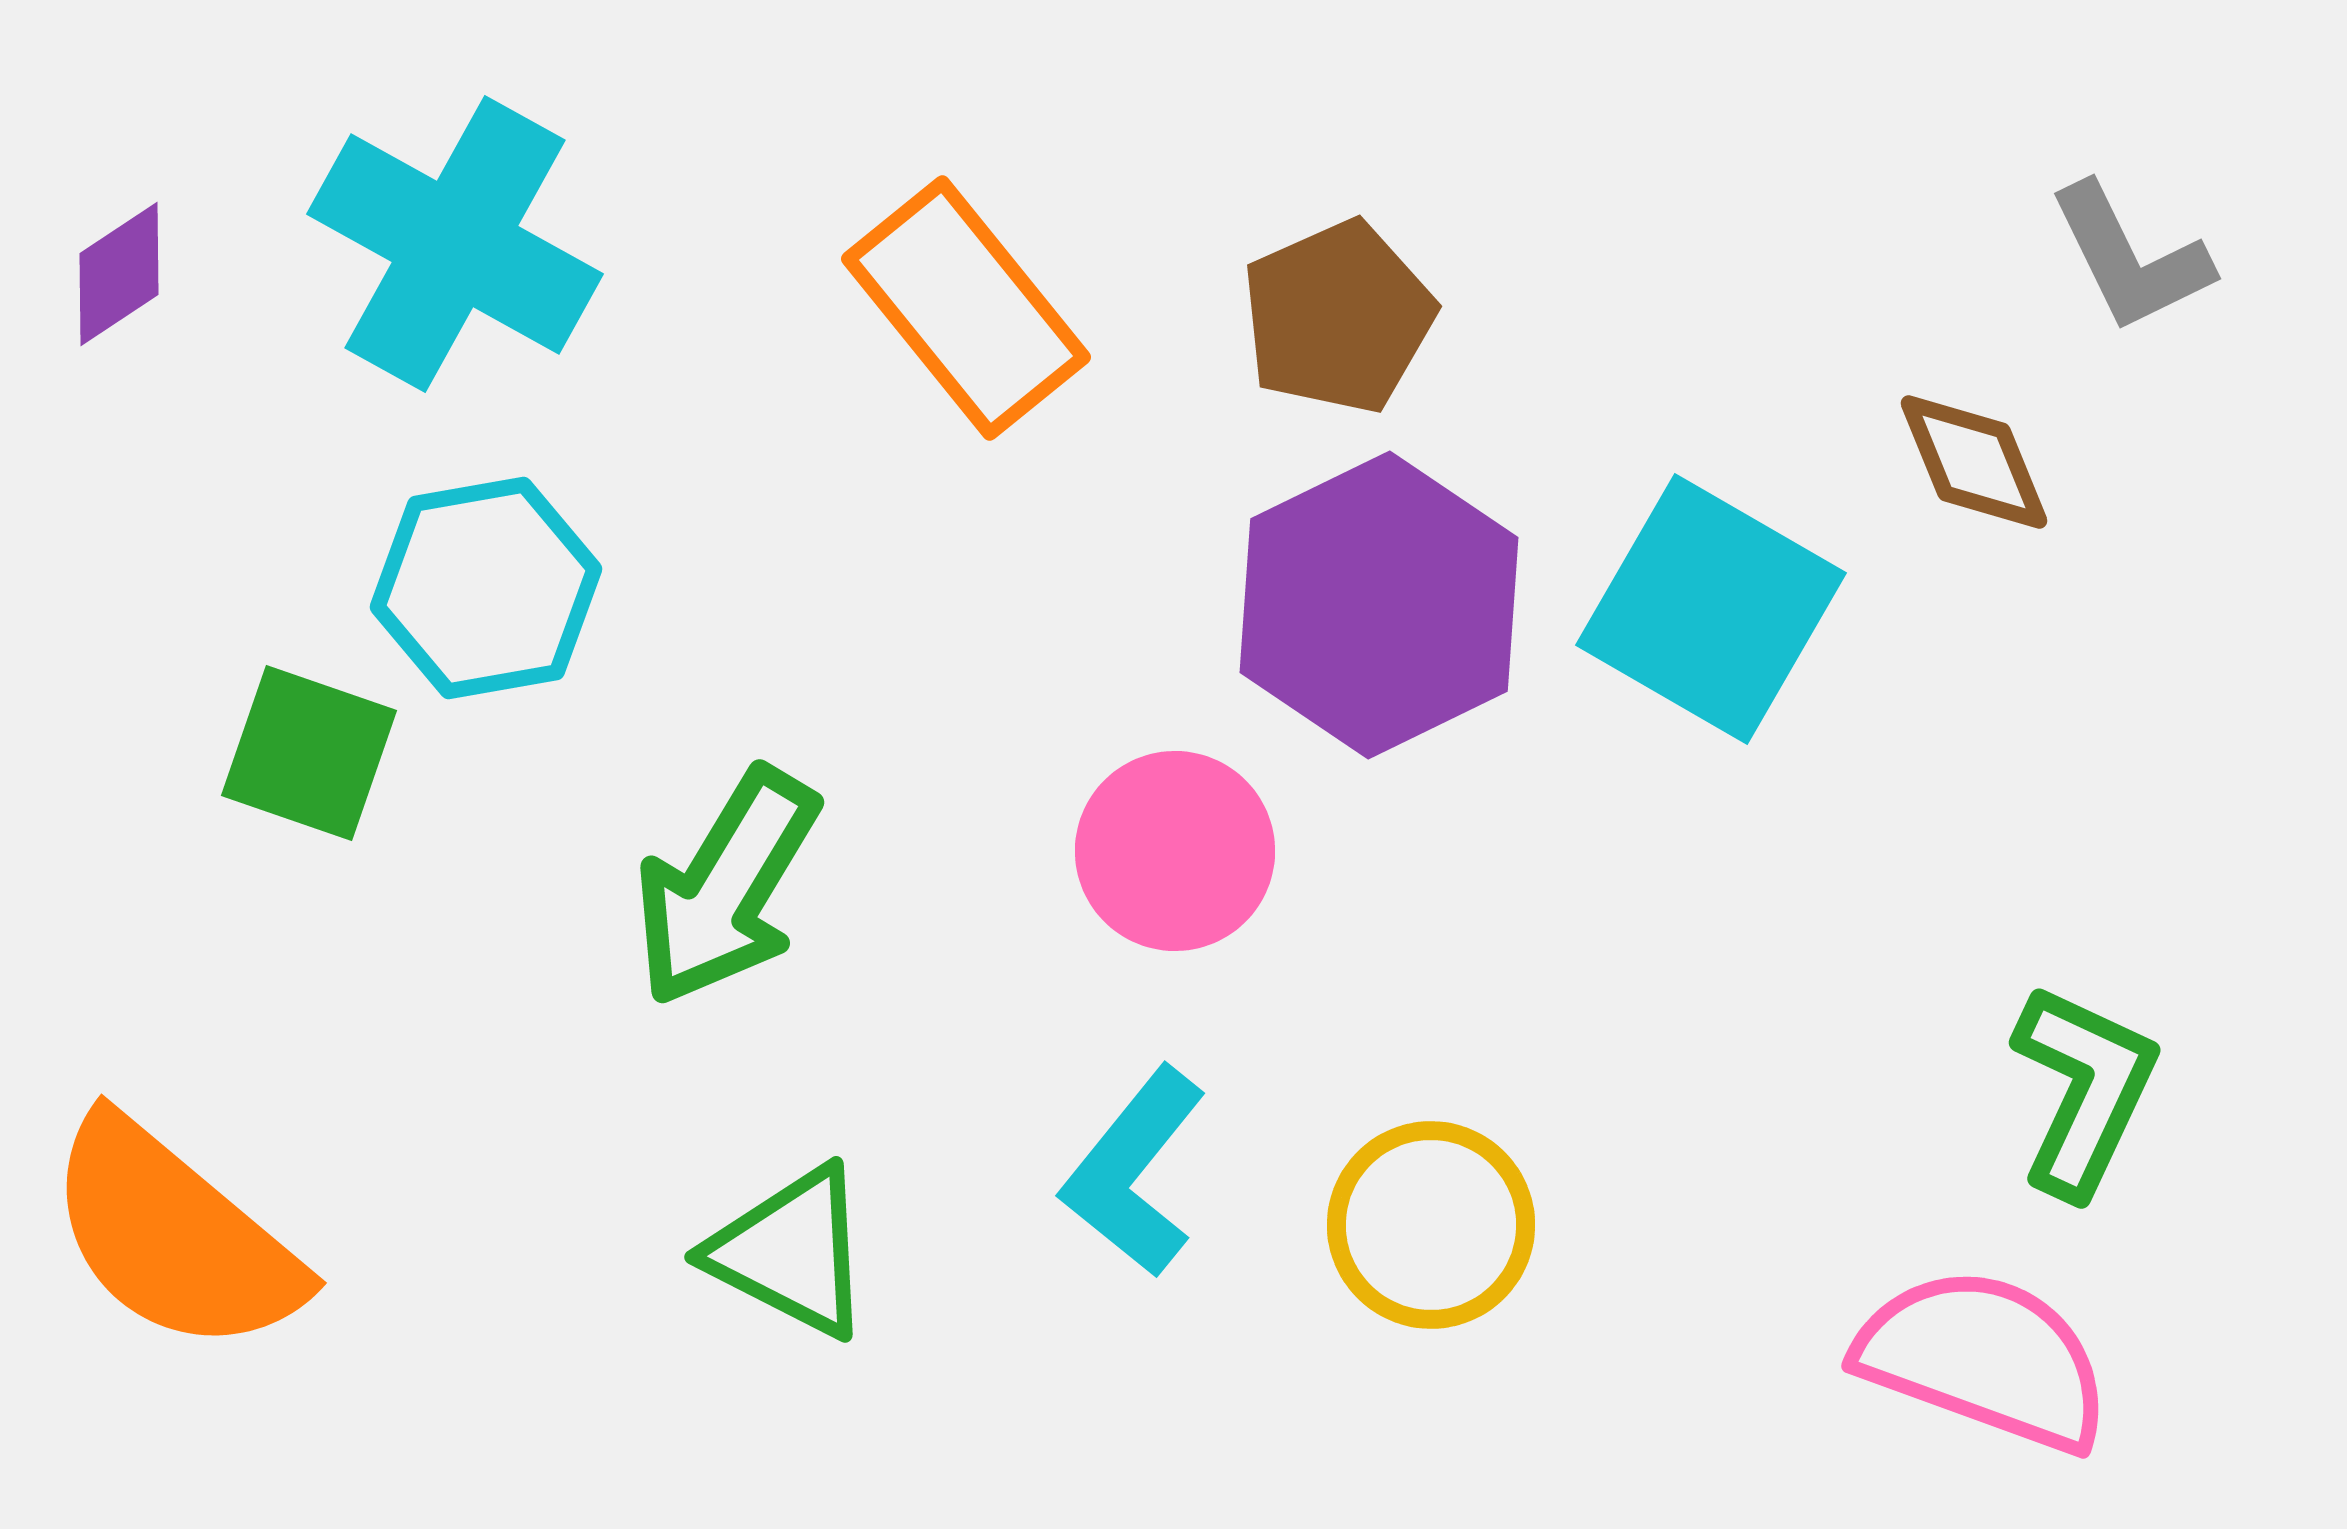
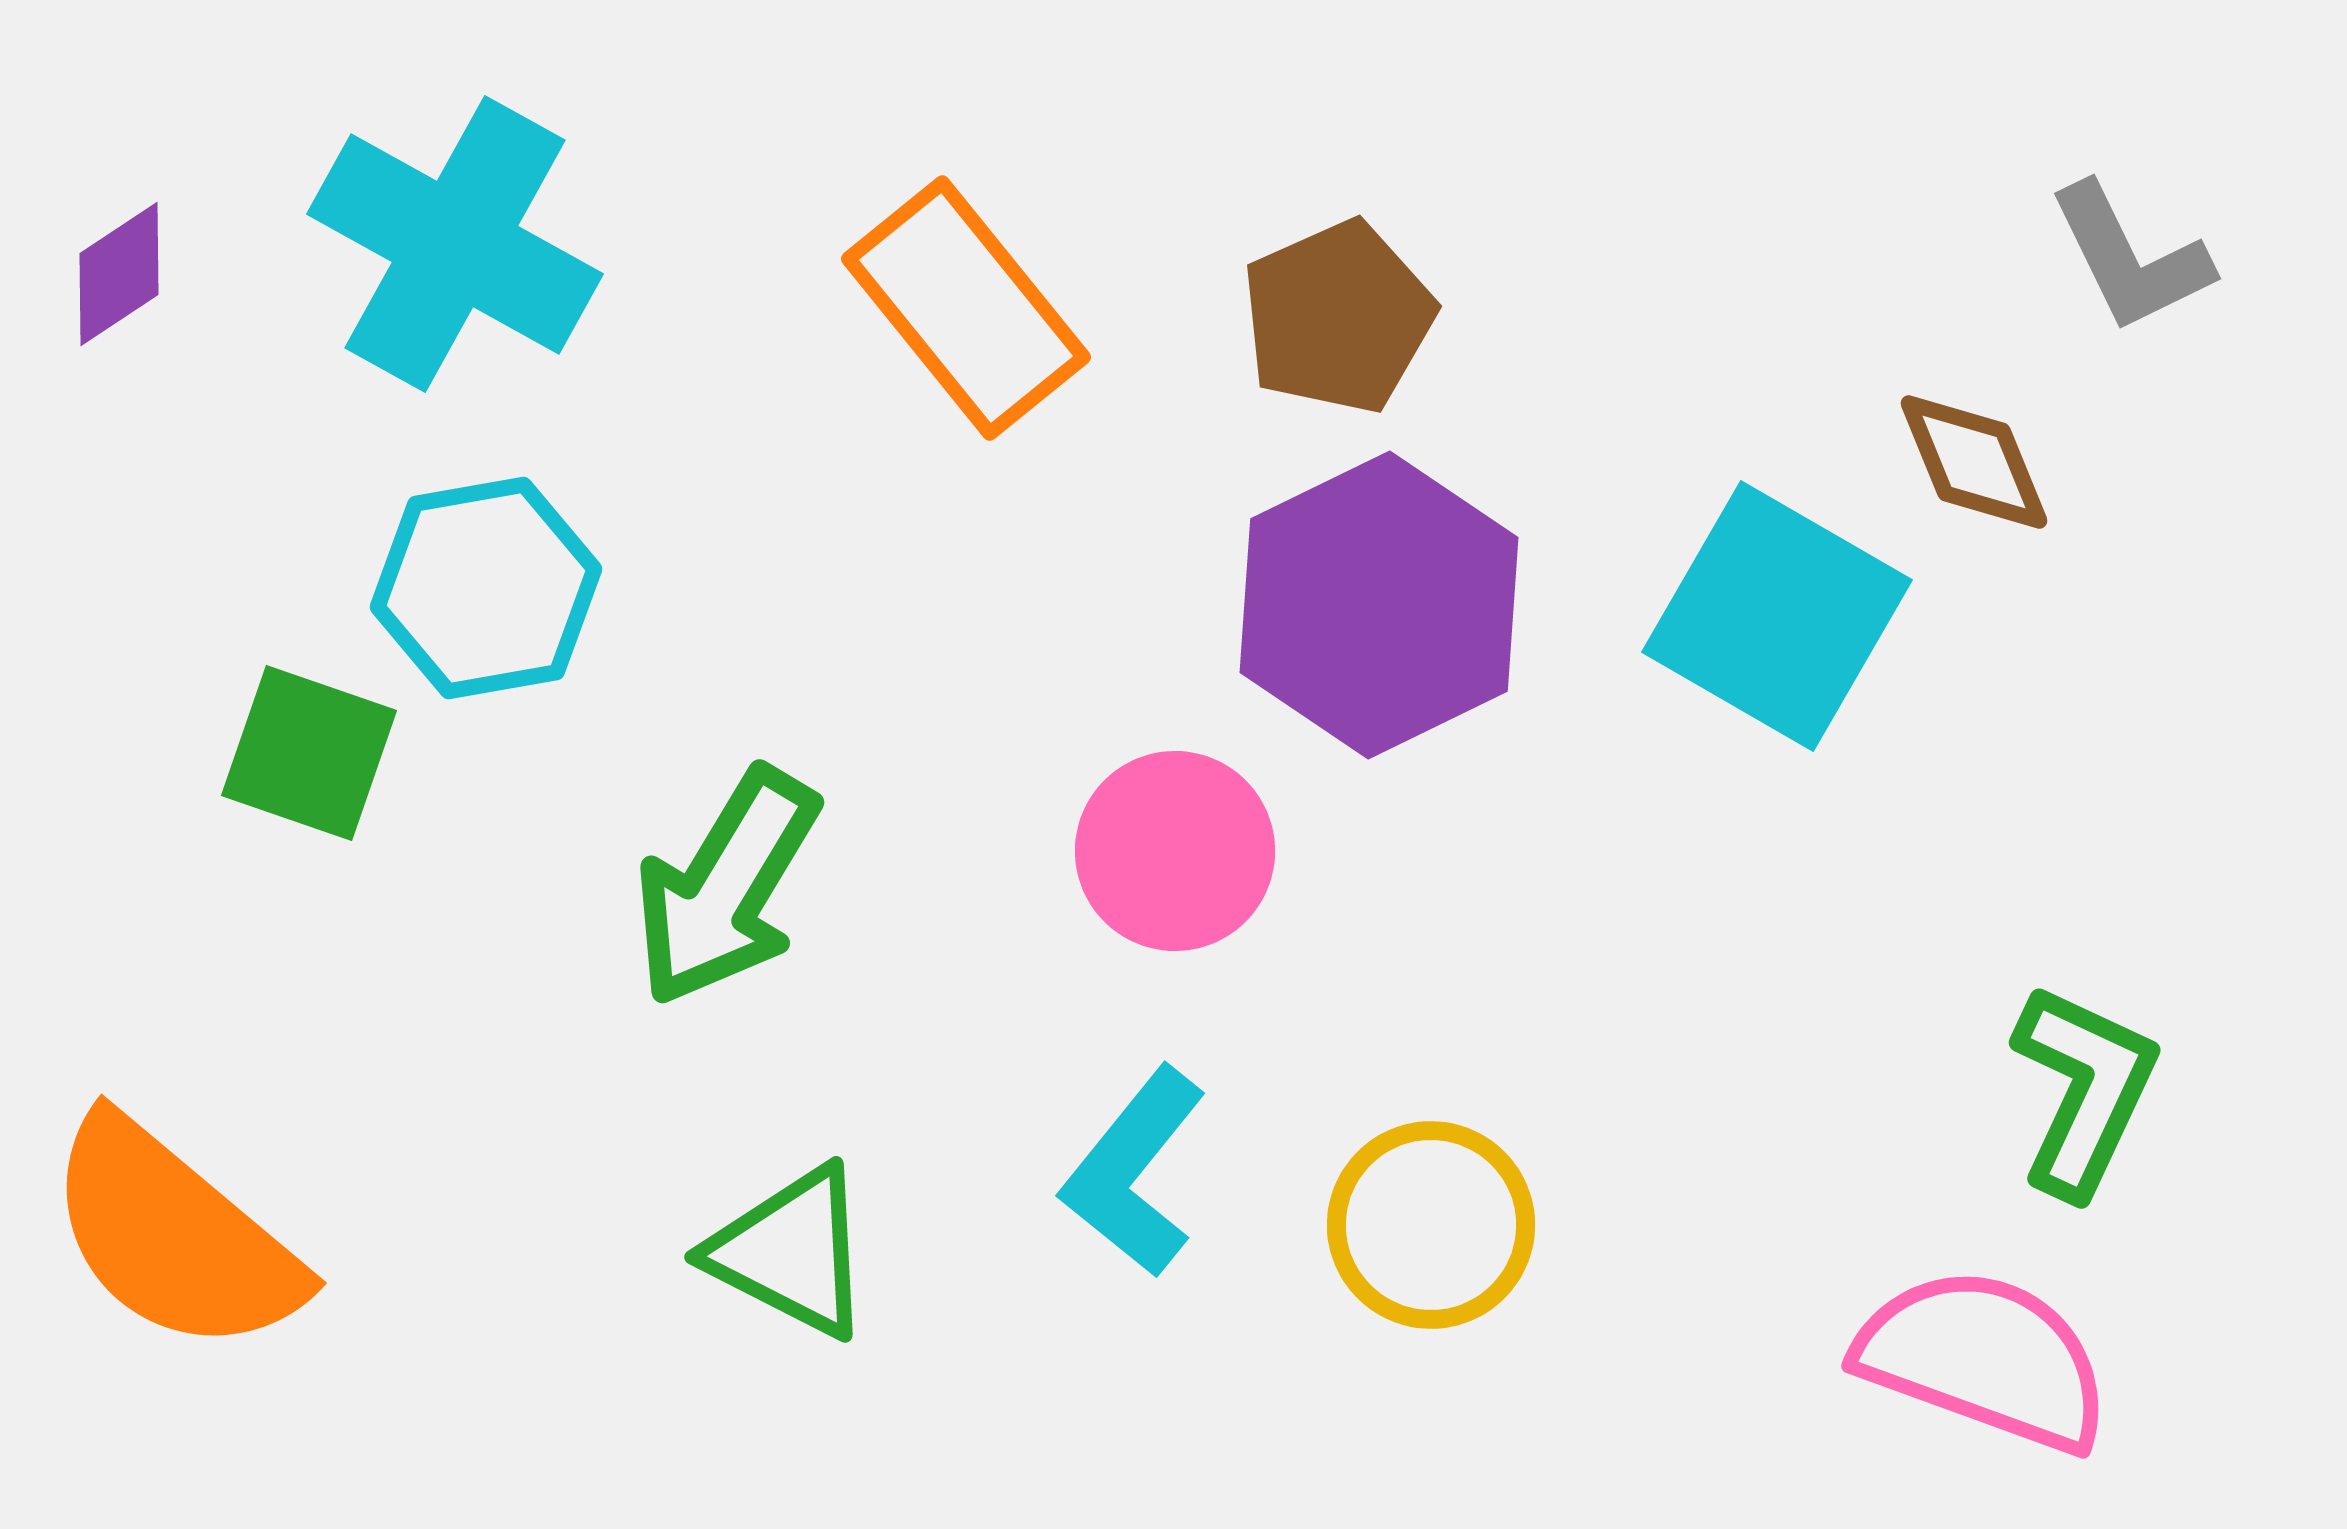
cyan square: moved 66 px right, 7 px down
